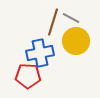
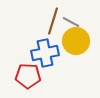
gray line: moved 4 px down
brown line: moved 1 px up
blue cross: moved 5 px right
